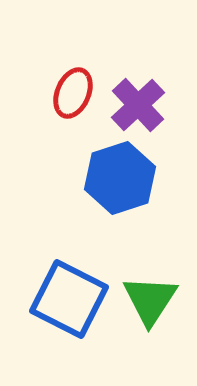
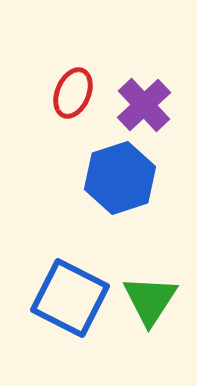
purple cross: moved 6 px right
blue square: moved 1 px right, 1 px up
